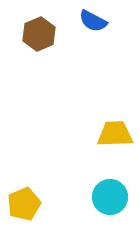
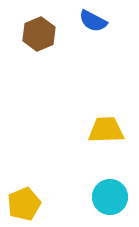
yellow trapezoid: moved 9 px left, 4 px up
